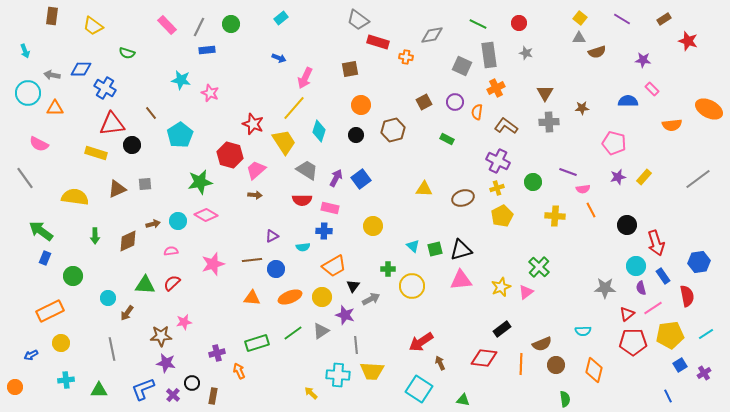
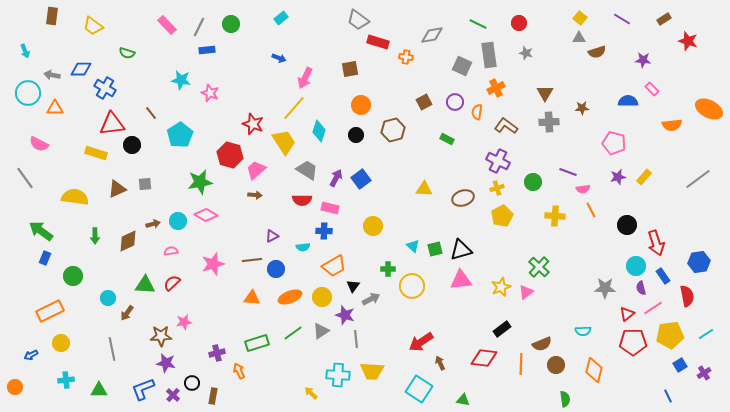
gray line at (356, 345): moved 6 px up
